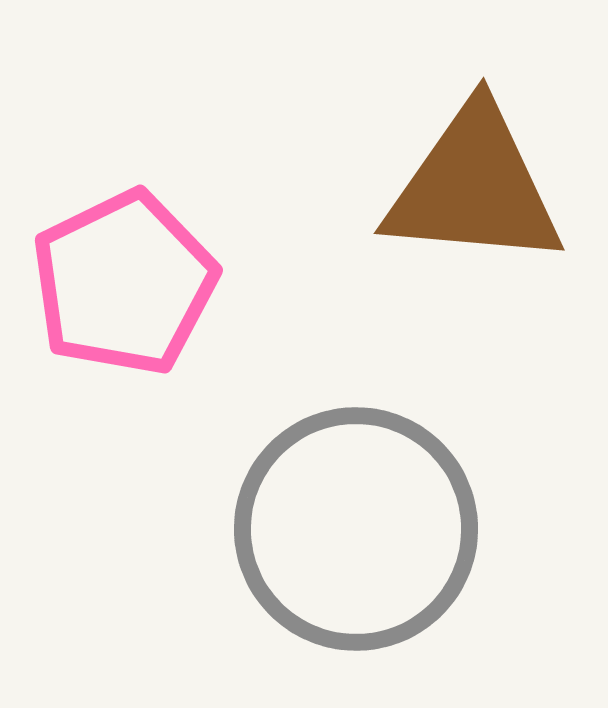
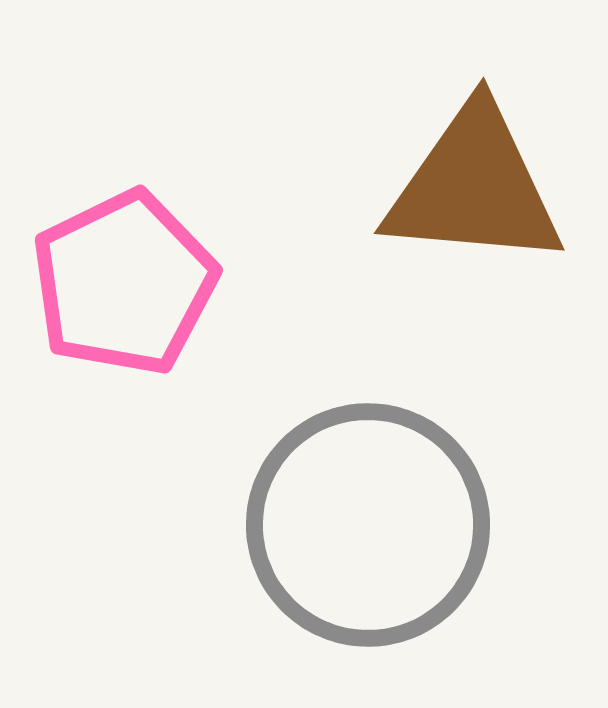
gray circle: moved 12 px right, 4 px up
